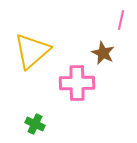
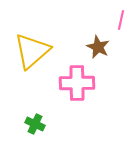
brown star: moved 5 px left, 6 px up
